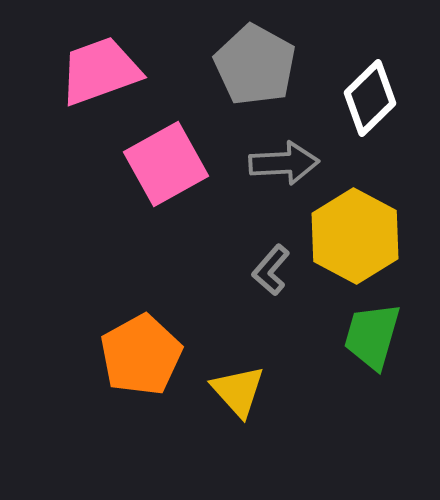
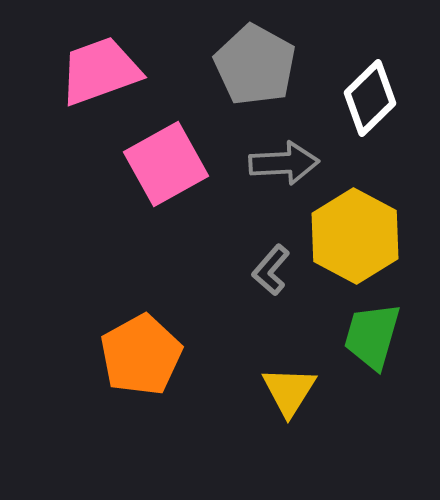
yellow triangle: moved 51 px right; rotated 14 degrees clockwise
